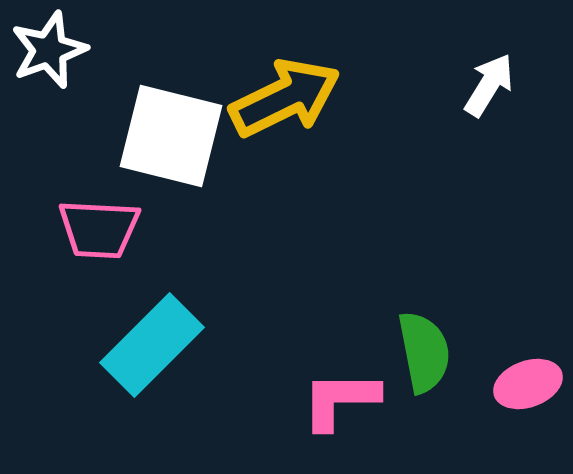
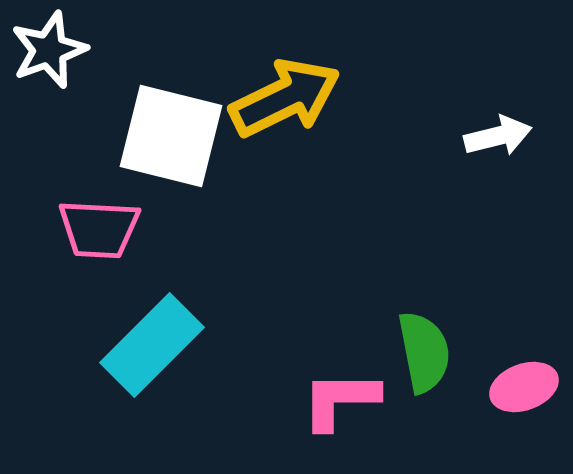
white arrow: moved 9 px right, 51 px down; rotated 44 degrees clockwise
pink ellipse: moved 4 px left, 3 px down
